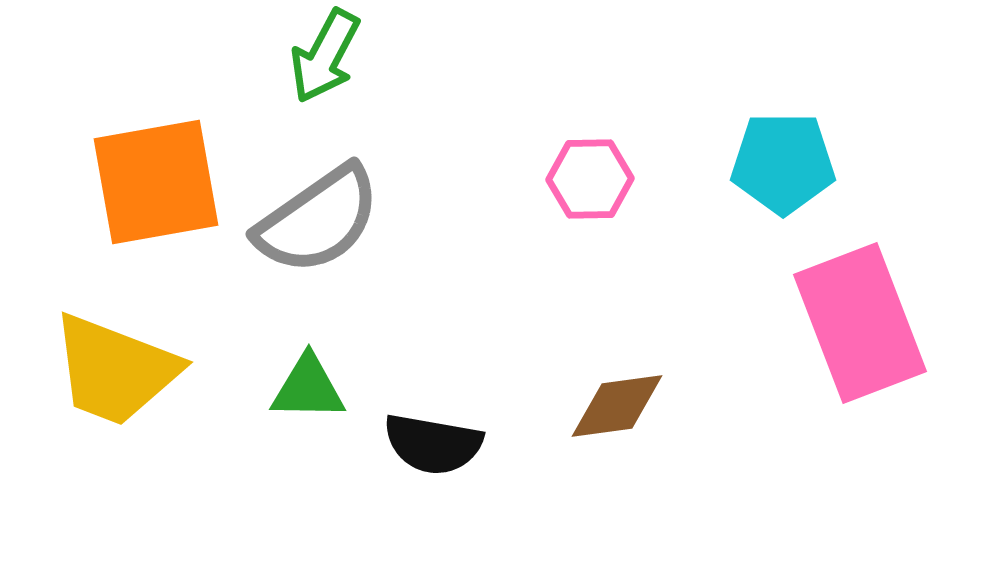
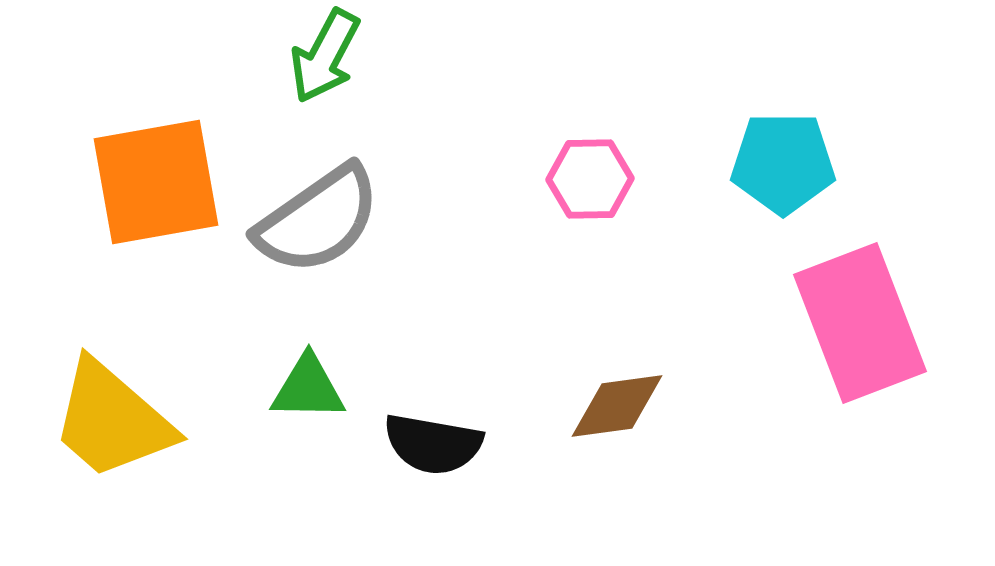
yellow trapezoid: moved 3 px left, 50 px down; rotated 20 degrees clockwise
